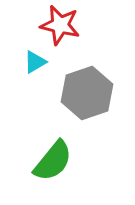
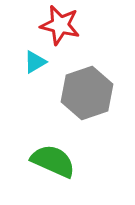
green semicircle: rotated 105 degrees counterclockwise
